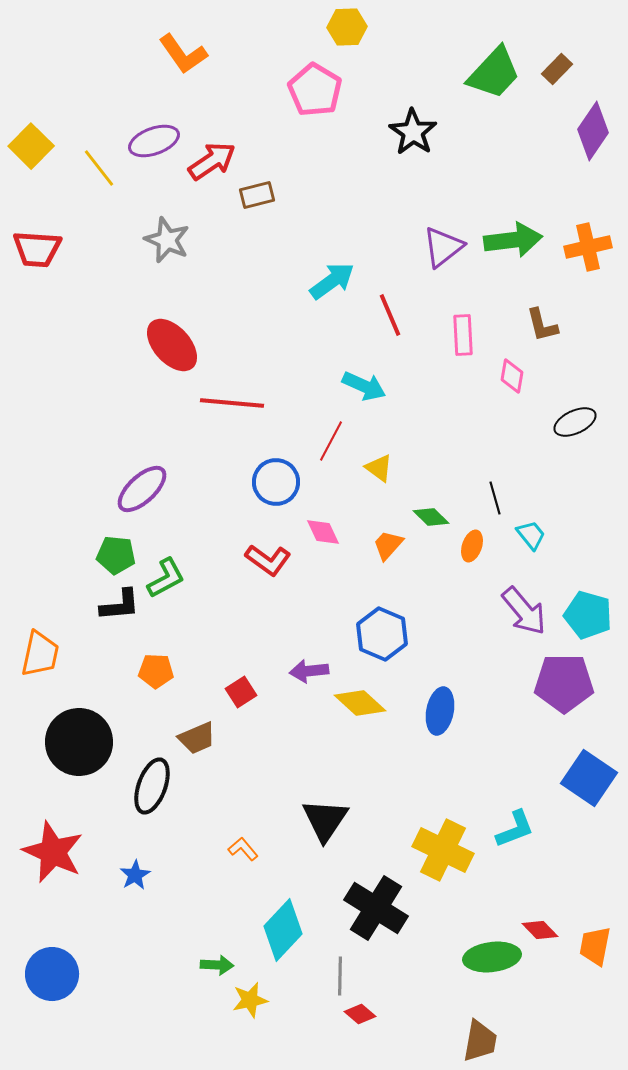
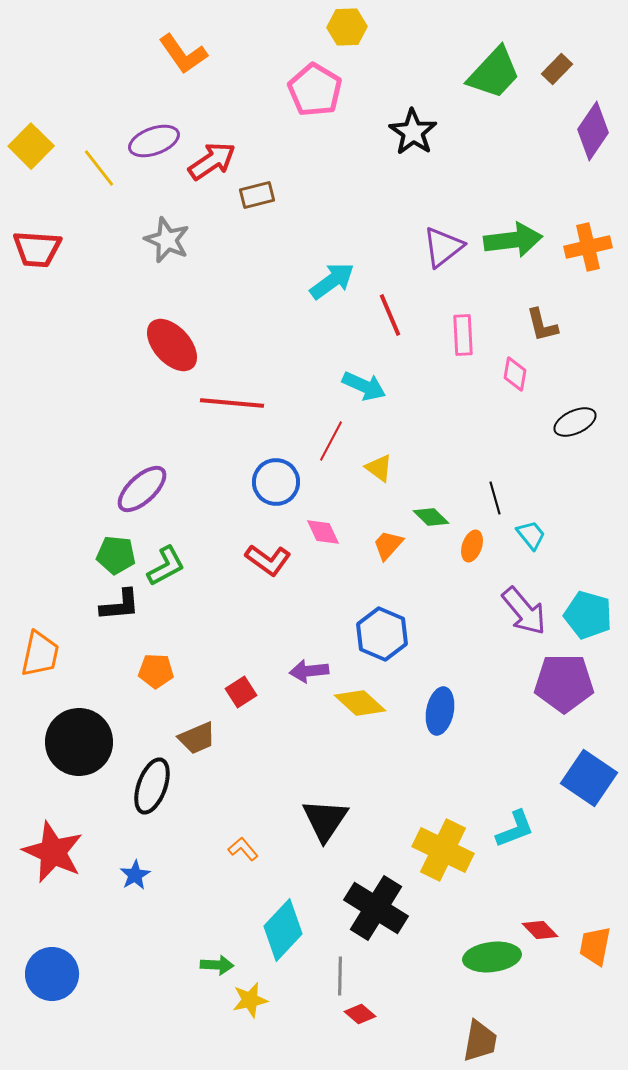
pink diamond at (512, 376): moved 3 px right, 2 px up
green L-shape at (166, 578): moved 12 px up
